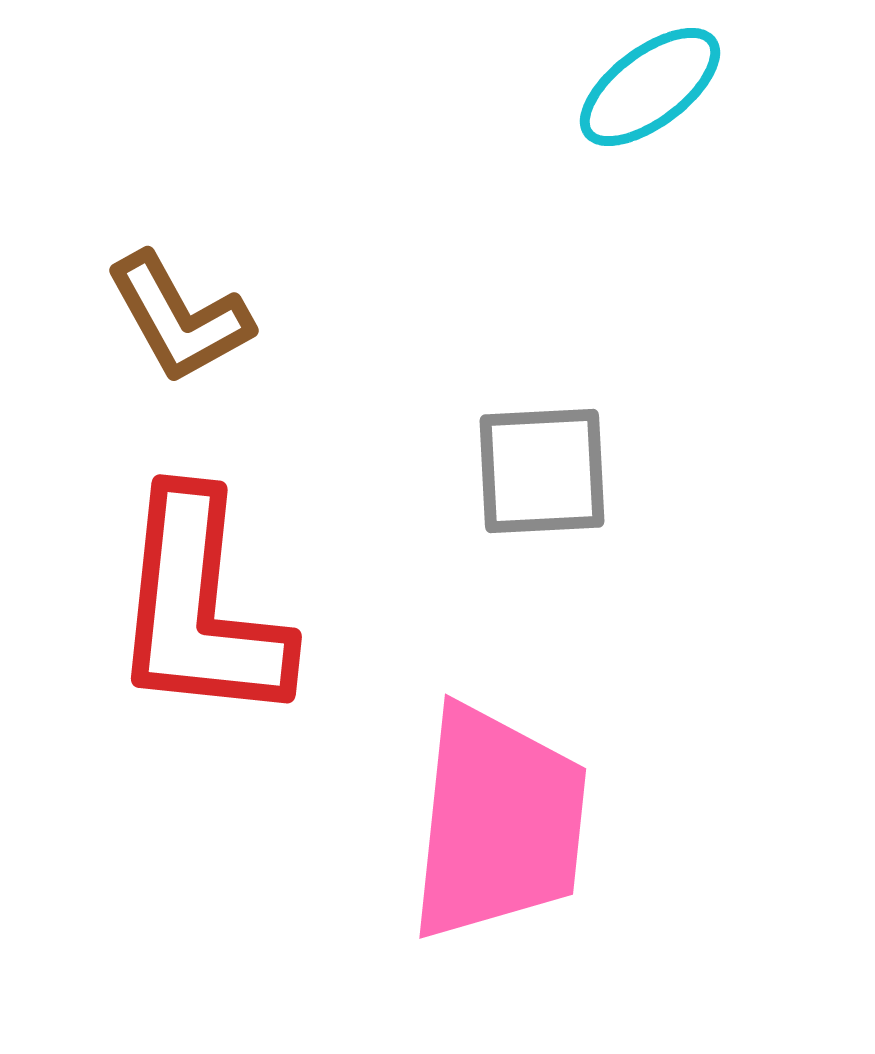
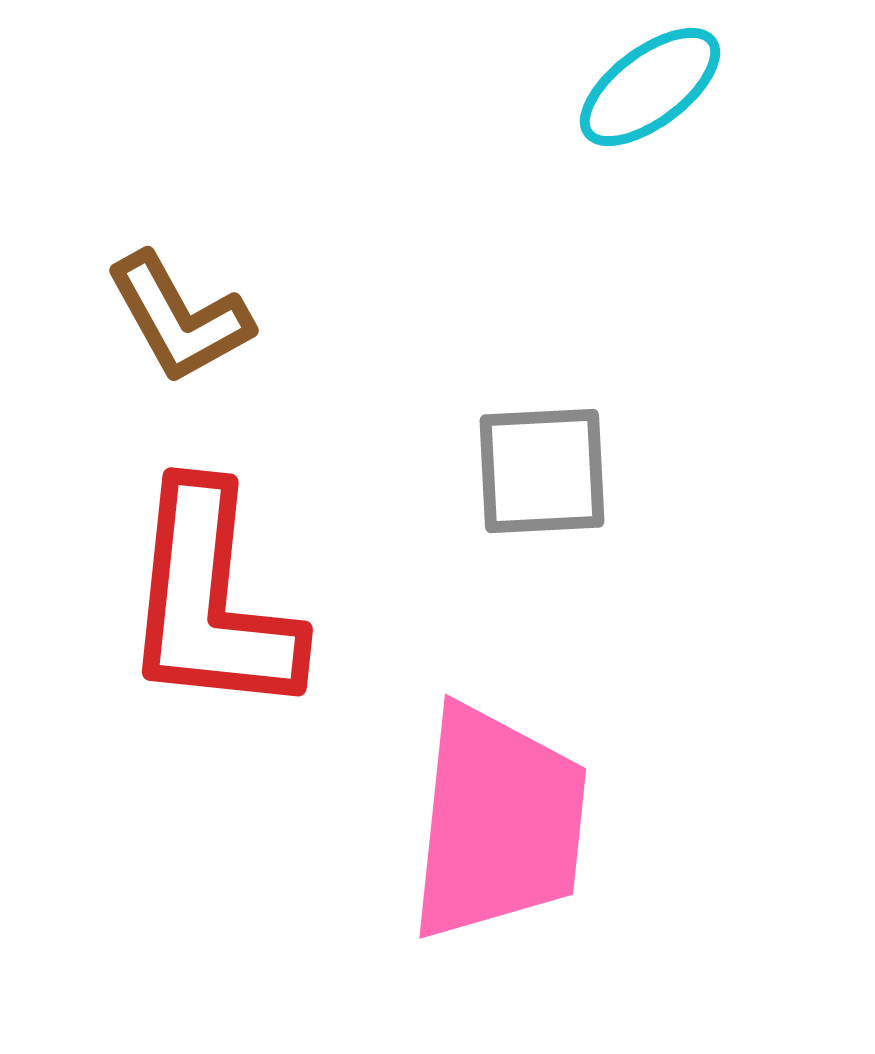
red L-shape: moved 11 px right, 7 px up
